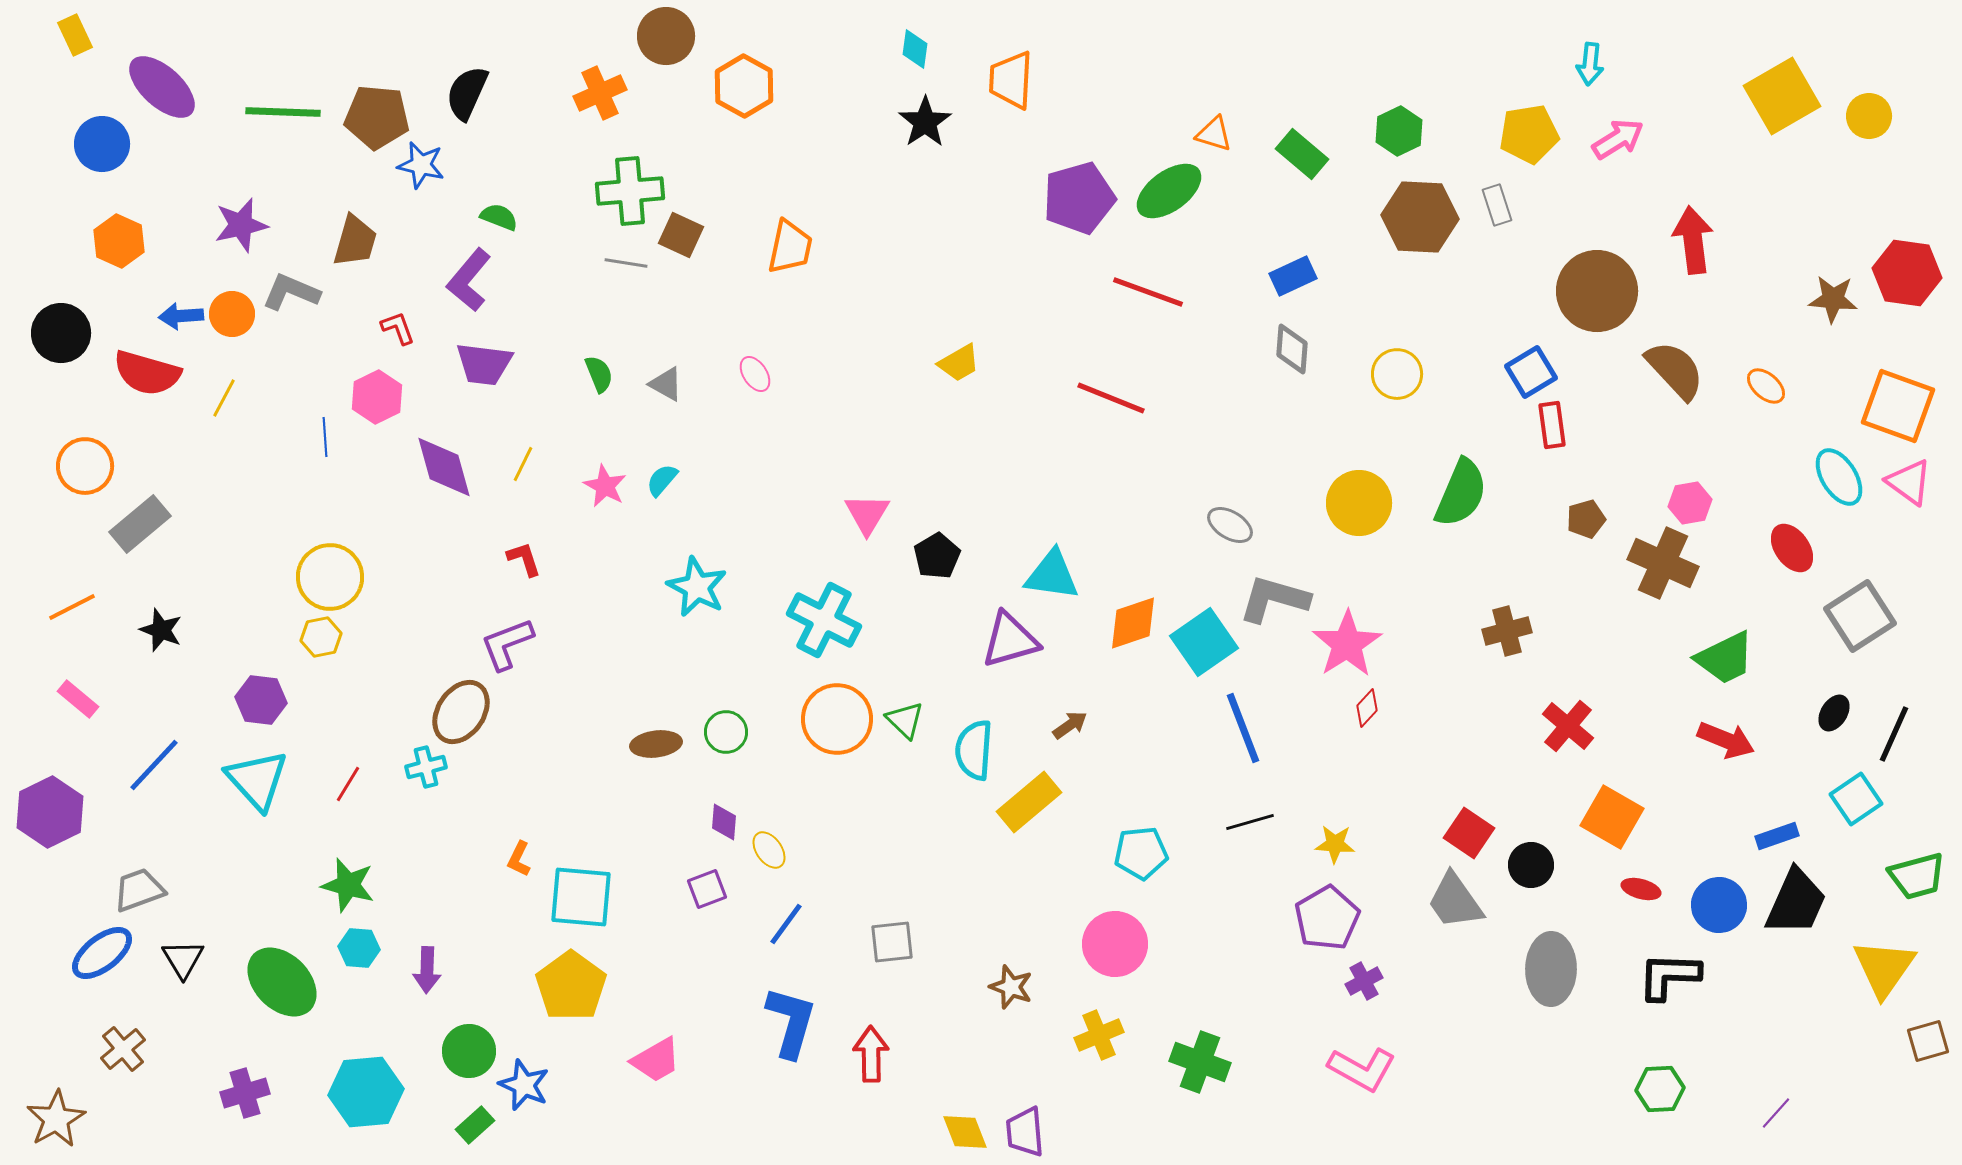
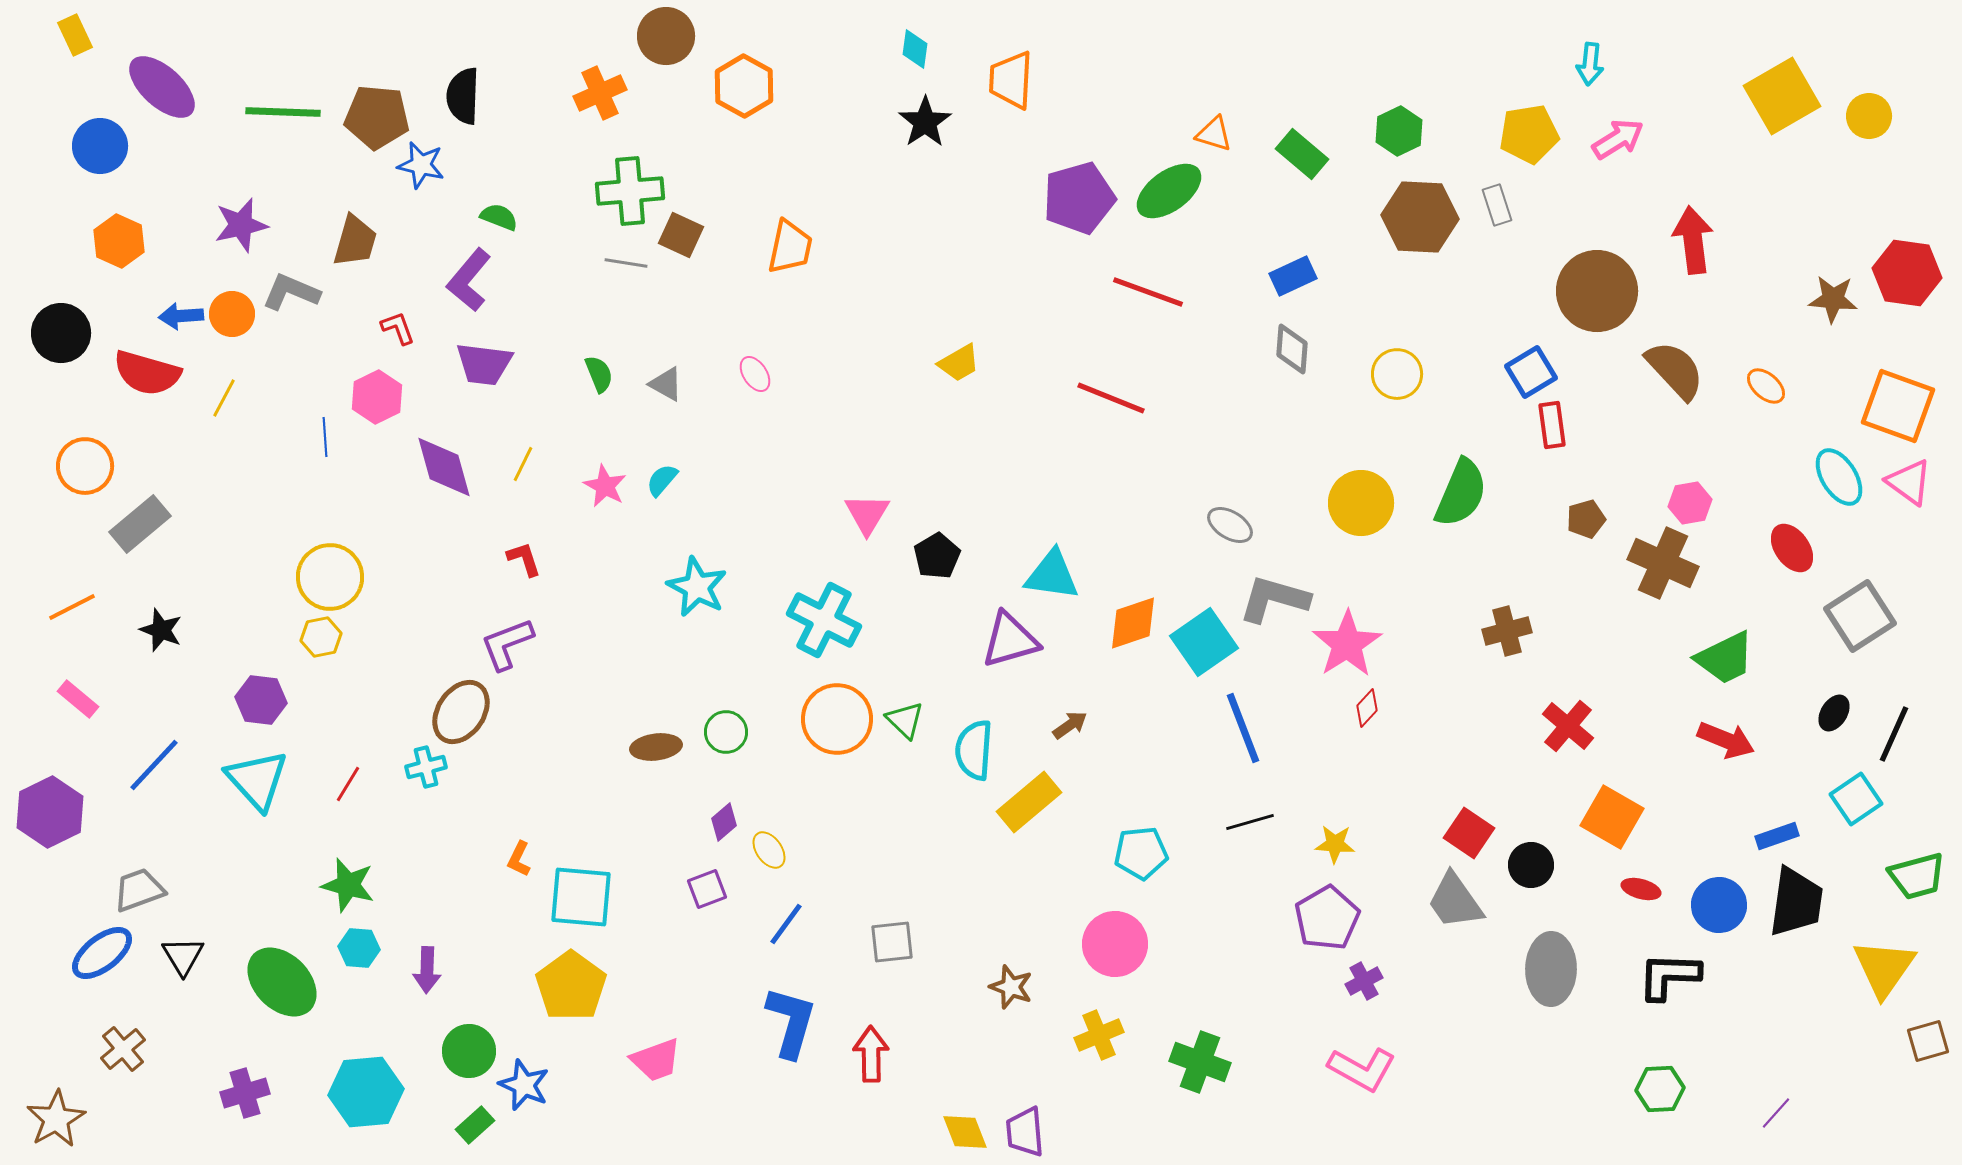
black semicircle at (467, 93): moved 4 px left, 3 px down; rotated 22 degrees counterclockwise
blue circle at (102, 144): moved 2 px left, 2 px down
yellow circle at (1359, 503): moved 2 px right
brown ellipse at (656, 744): moved 3 px down
purple diamond at (724, 822): rotated 45 degrees clockwise
black trapezoid at (1796, 902): rotated 16 degrees counterclockwise
black triangle at (183, 959): moved 3 px up
pink trapezoid at (656, 1060): rotated 10 degrees clockwise
